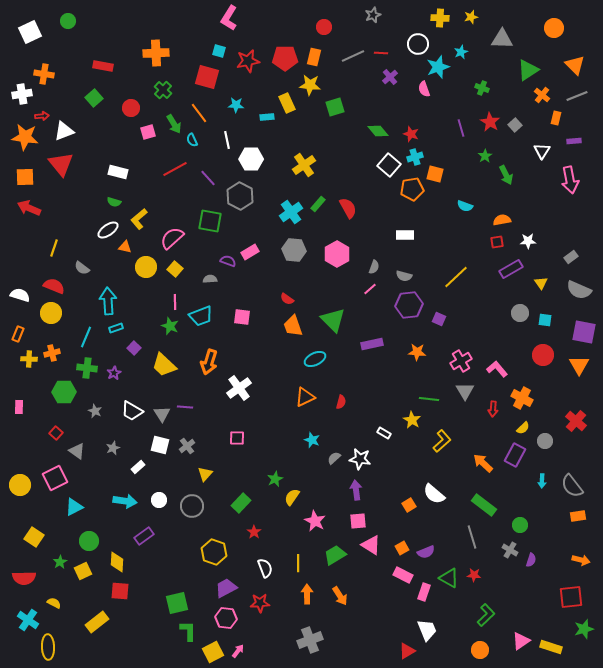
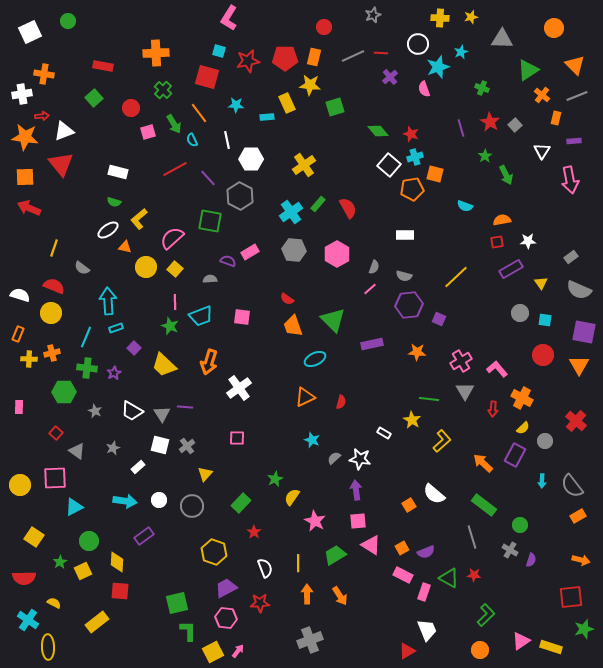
pink square at (55, 478): rotated 25 degrees clockwise
orange rectangle at (578, 516): rotated 21 degrees counterclockwise
